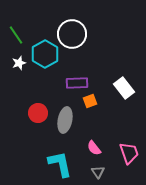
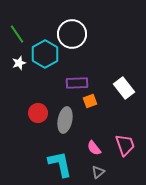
green line: moved 1 px right, 1 px up
pink trapezoid: moved 4 px left, 8 px up
gray triangle: rotated 24 degrees clockwise
